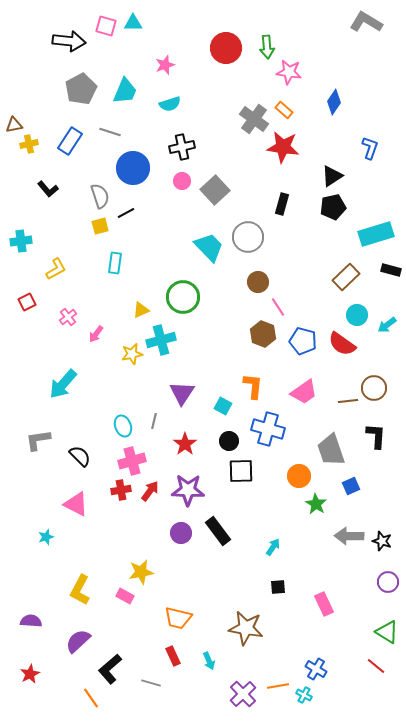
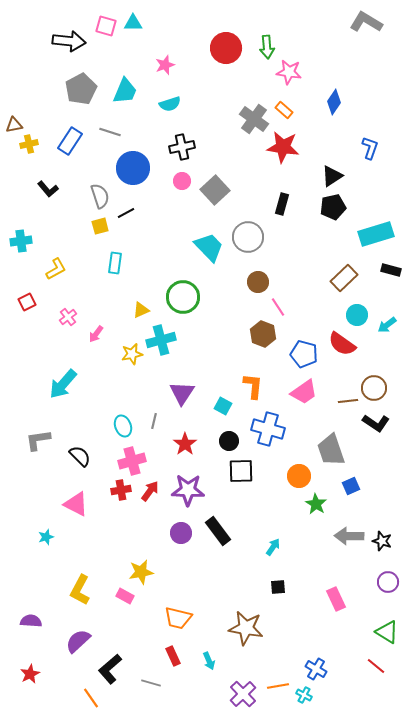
brown rectangle at (346, 277): moved 2 px left, 1 px down
blue pentagon at (303, 341): moved 1 px right, 13 px down
black L-shape at (376, 436): moved 13 px up; rotated 120 degrees clockwise
pink rectangle at (324, 604): moved 12 px right, 5 px up
